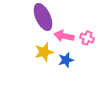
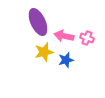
purple ellipse: moved 5 px left, 5 px down
